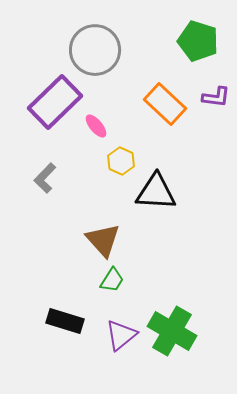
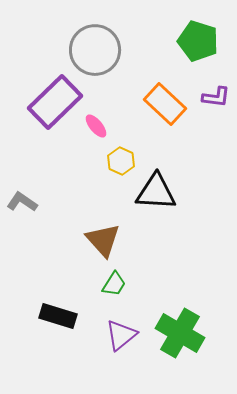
gray L-shape: moved 23 px left, 24 px down; rotated 80 degrees clockwise
green trapezoid: moved 2 px right, 4 px down
black rectangle: moved 7 px left, 5 px up
green cross: moved 8 px right, 2 px down
